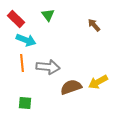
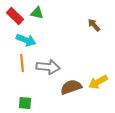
green triangle: moved 11 px left, 2 px up; rotated 40 degrees counterclockwise
red rectangle: moved 1 px left, 3 px up
